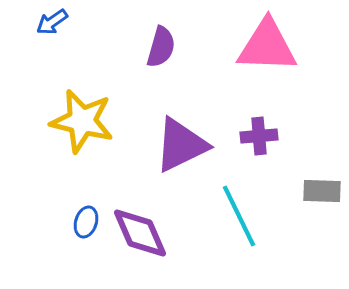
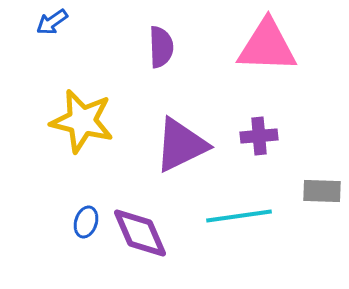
purple semicircle: rotated 18 degrees counterclockwise
cyan line: rotated 72 degrees counterclockwise
